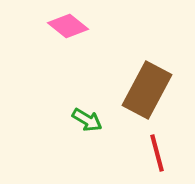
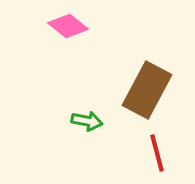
green arrow: moved 1 px down; rotated 20 degrees counterclockwise
